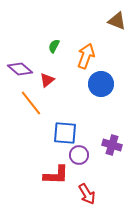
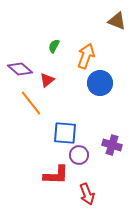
blue circle: moved 1 px left, 1 px up
red arrow: rotated 10 degrees clockwise
